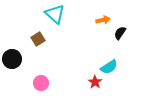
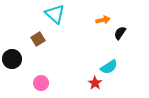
red star: moved 1 px down
